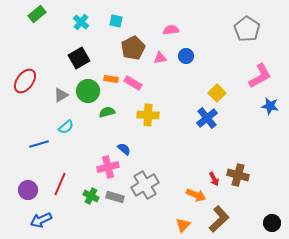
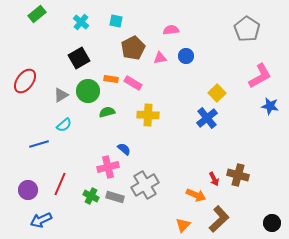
cyan semicircle: moved 2 px left, 2 px up
